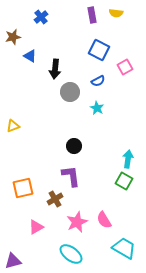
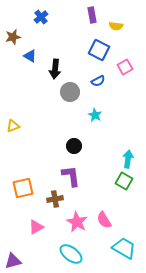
yellow semicircle: moved 13 px down
cyan star: moved 2 px left, 7 px down
brown cross: rotated 21 degrees clockwise
pink star: rotated 20 degrees counterclockwise
